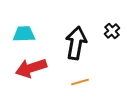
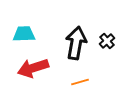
black cross: moved 5 px left, 10 px down
red arrow: moved 2 px right
